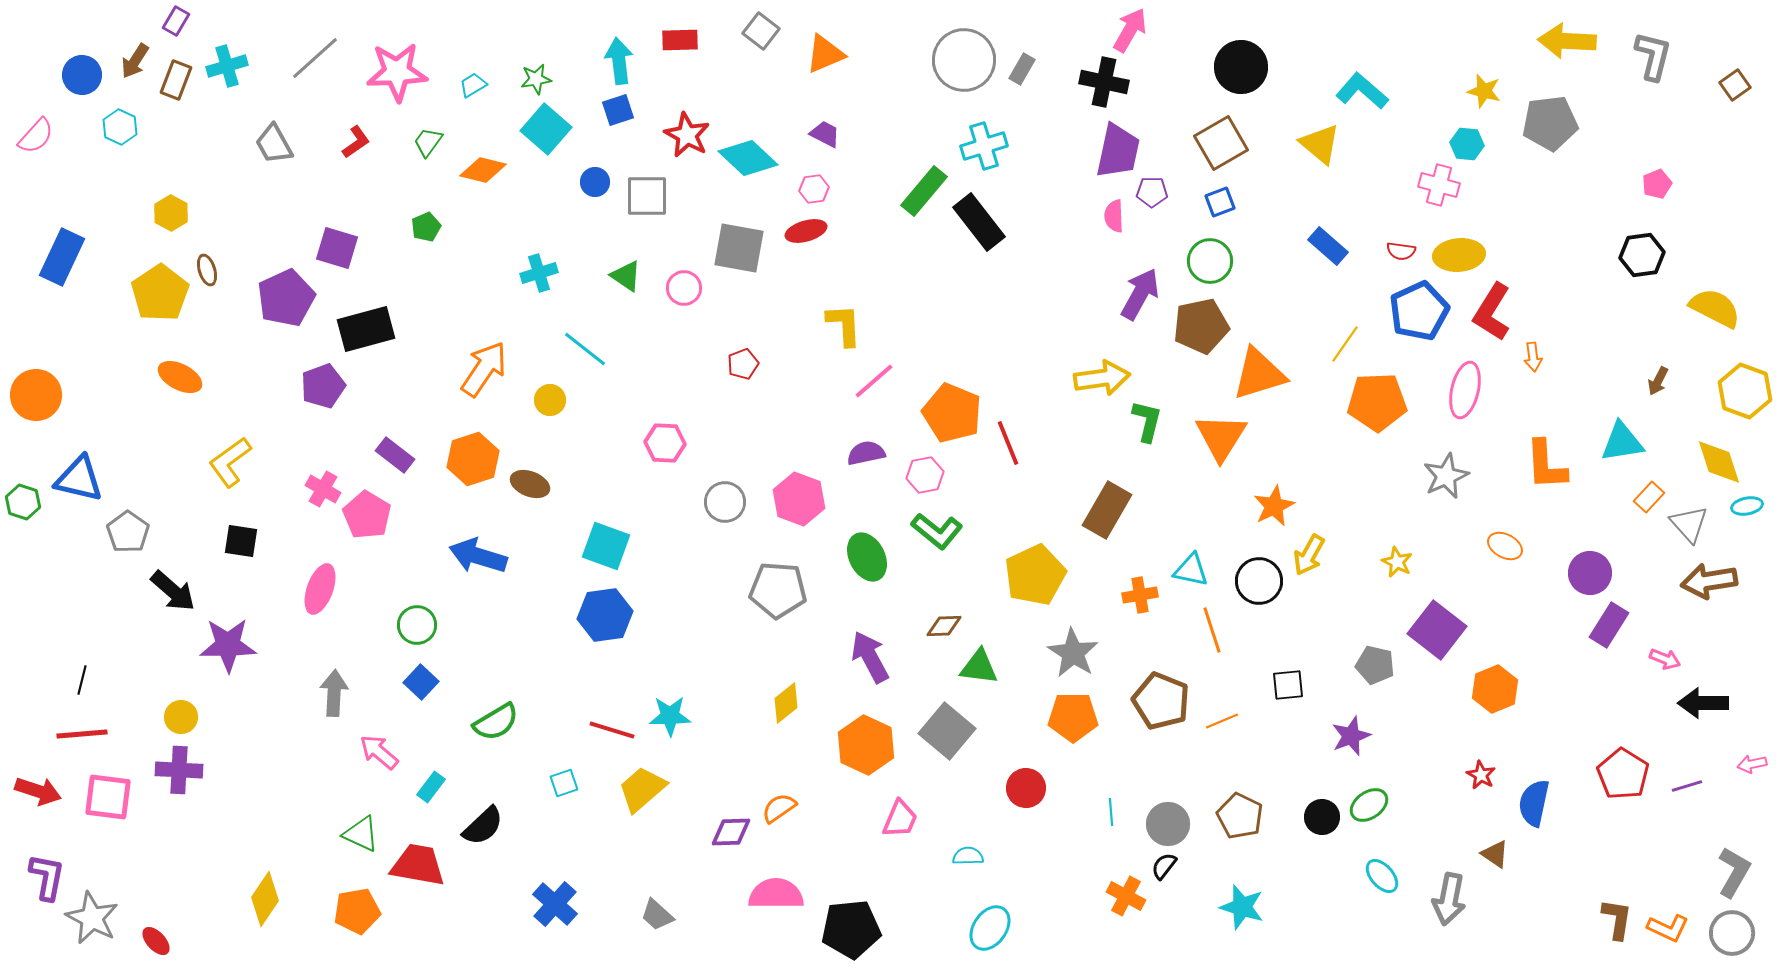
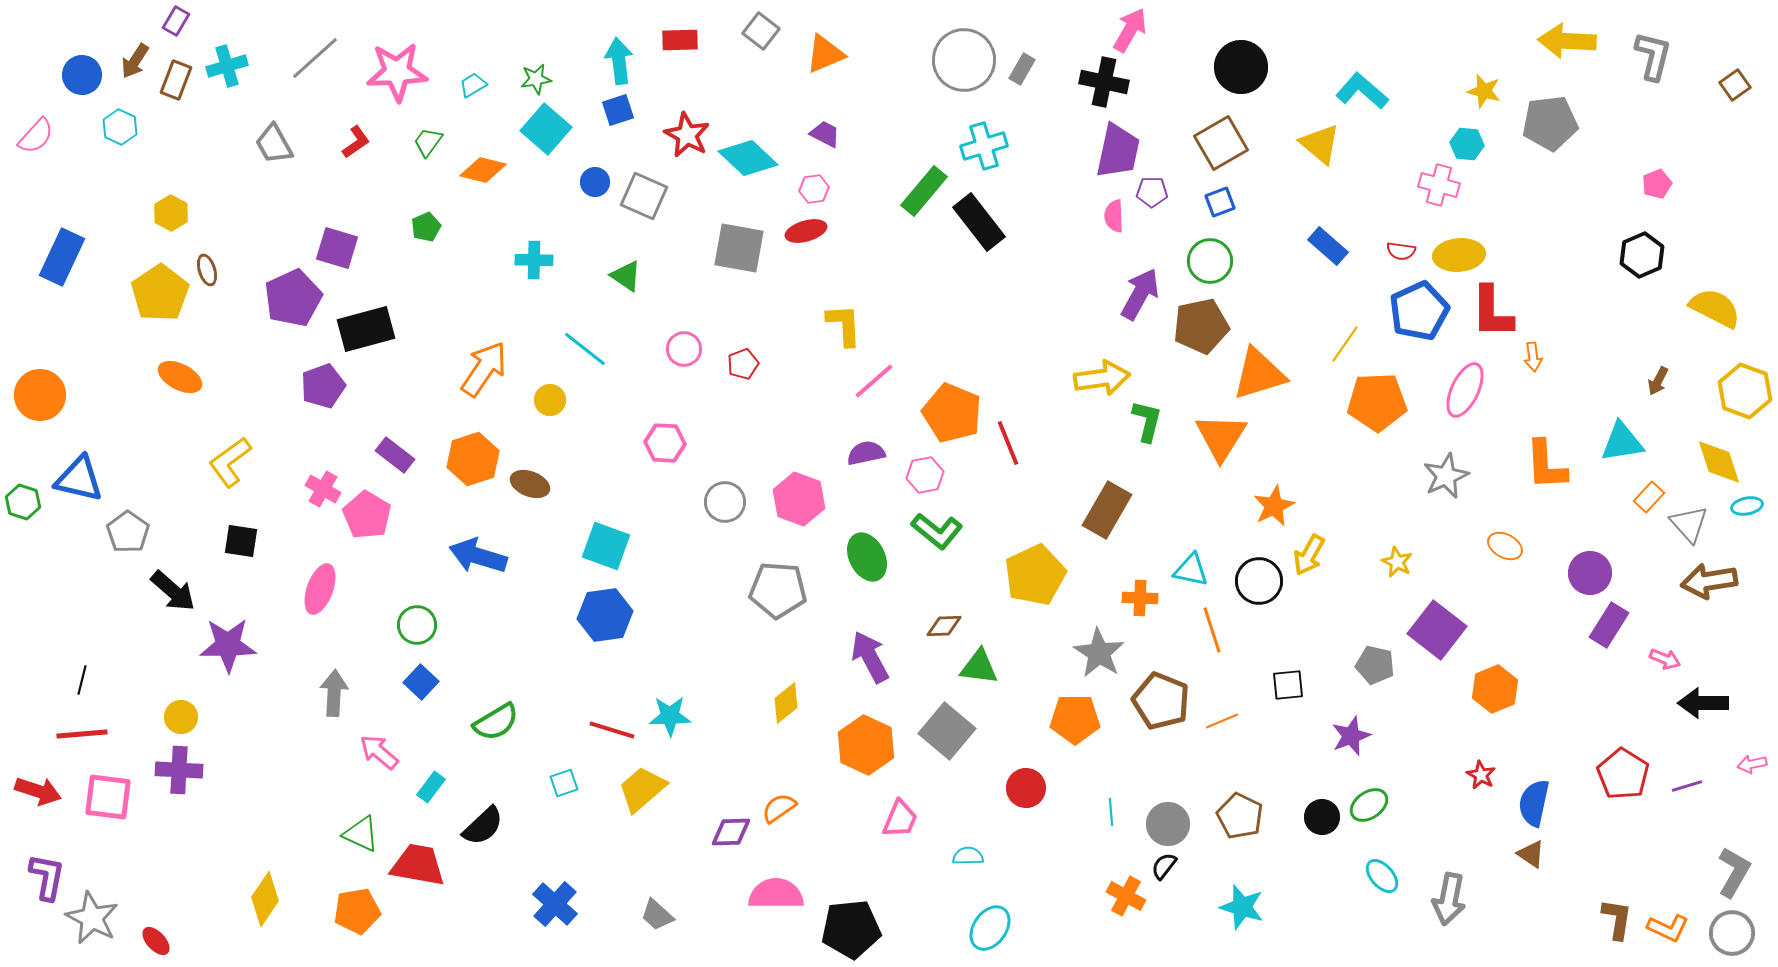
gray square at (647, 196): moved 3 px left; rotated 24 degrees clockwise
black hexagon at (1642, 255): rotated 15 degrees counterclockwise
cyan cross at (539, 273): moved 5 px left, 13 px up; rotated 18 degrees clockwise
pink circle at (684, 288): moved 61 px down
purple pentagon at (286, 298): moved 7 px right
red L-shape at (1492, 312): rotated 32 degrees counterclockwise
pink ellipse at (1465, 390): rotated 12 degrees clockwise
orange circle at (36, 395): moved 4 px right
orange cross at (1140, 595): moved 3 px down; rotated 12 degrees clockwise
gray star at (1073, 653): moved 26 px right
orange pentagon at (1073, 717): moved 2 px right, 2 px down
brown triangle at (1495, 854): moved 36 px right
